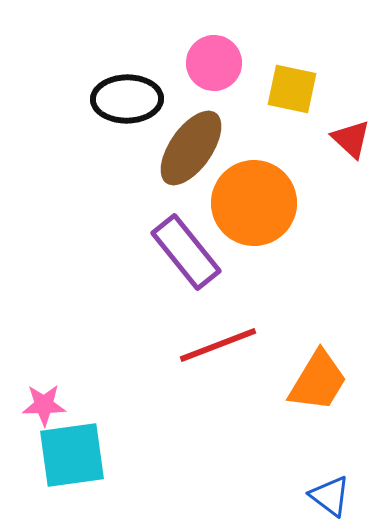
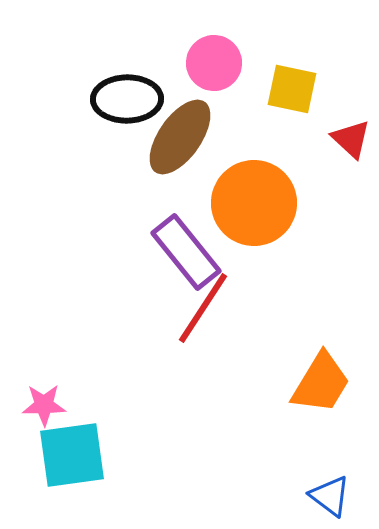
brown ellipse: moved 11 px left, 11 px up
red line: moved 15 px left, 37 px up; rotated 36 degrees counterclockwise
orange trapezoid: moved 3 px right, 2 px down
